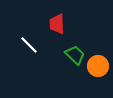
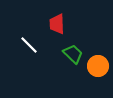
green trapezoid: moved 2 px left, 1 px up
